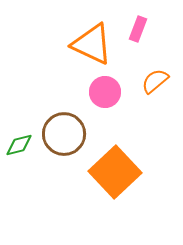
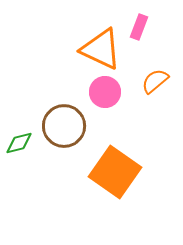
pink rectangle: moved 1 px right, 2 px up
orange triangle: moved 9 px right, 5 px down
brown circle: moved 8 px up
green diamond: moved 2 px up
orange square: rotated 12 degrees counterclockwise
